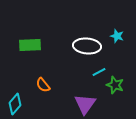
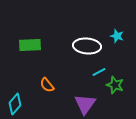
orange semicircle: moved 4 px right
